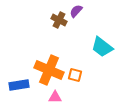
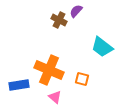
orange square: moved 7 px right, 4 px down
pink triangle: rotated 40 degrees clockwise
